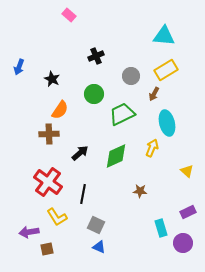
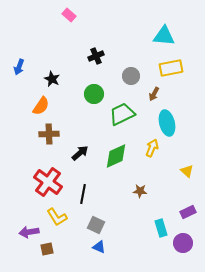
yellow rectangle: moved 5 px right, 2 px up; rotated 20 degrees clockwise
orange semicircle: moved 19 px left, 4 px up
